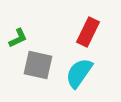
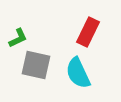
gray square: moved 2 px left
cyan semicircle: moved 1 px left; rotated 60 degrees counterclockwise
